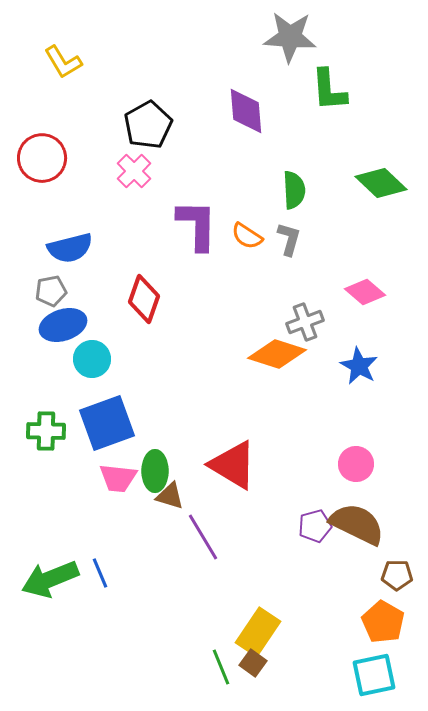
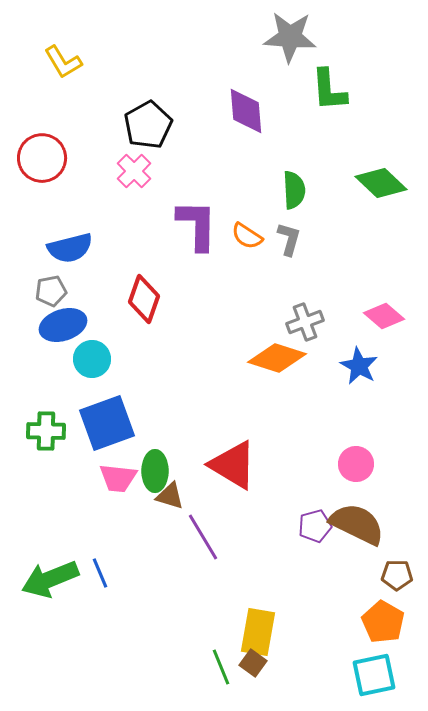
pink diamond: moved 19 px right, 24 px down
orange diamond: moved 4 px down
yellow rectangle: rotated 24 degrees counterclockwise
